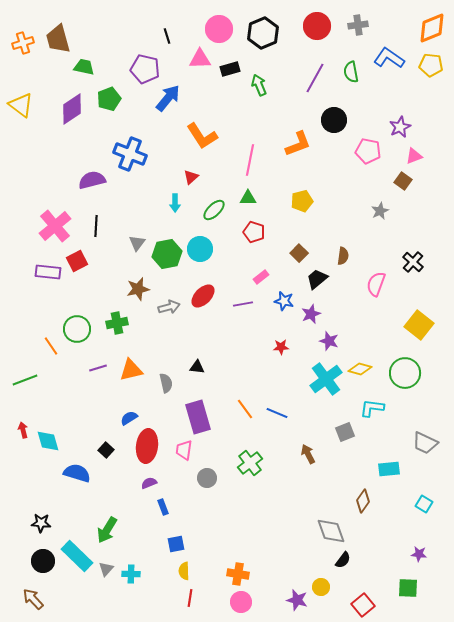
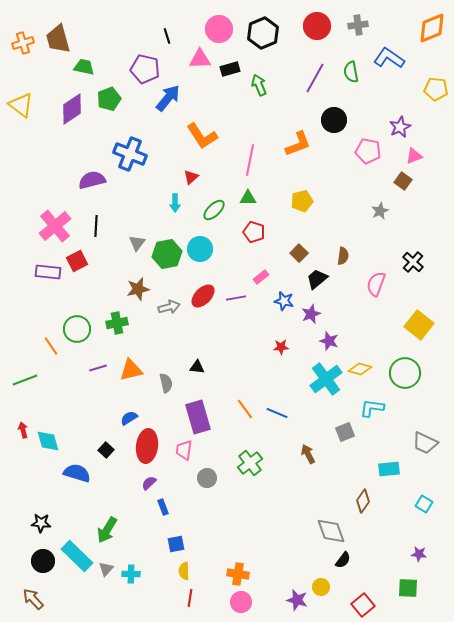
yellow pentagon at (431, 65): moved 5 px right, 24 px down
purple line at (243, 304): moved 7 px left, 6 px up
purple semicircle at (149, 483): rotated 21 degrees counterclockwise
